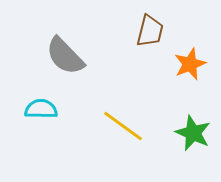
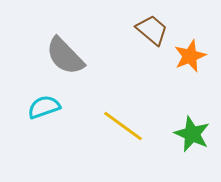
brown trapezoid: moved 2 px right, 1 px up; rotated 64 degrees counterclockwise
orange star: moved 8 px up
cyan semicircle: moved 3 px right, 2 px up; rotated 20 degrees counterclockwise
green star: moved 1 px left, 1 px down
